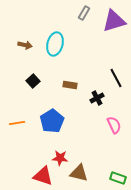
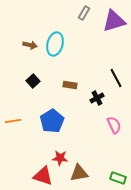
brown arrow: moved 5 px right
orange line: moved 4 px left, 2 px up
brown triangle: rotated 24 degrees counterclockwise
